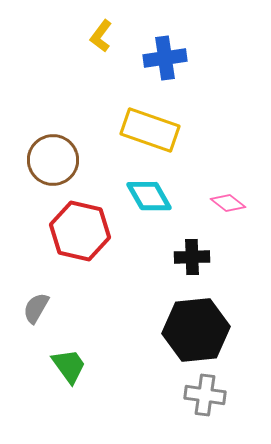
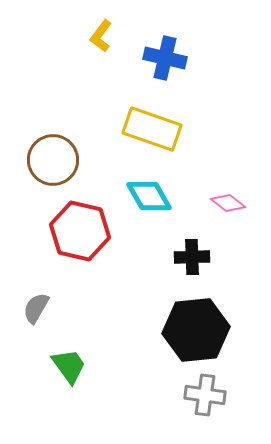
blue cross: rotated 21 degrees clockwise
yellow rectangle: moved 2 px right, 1 px up
